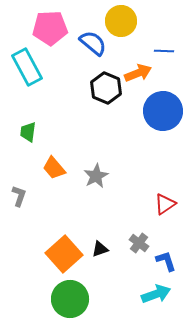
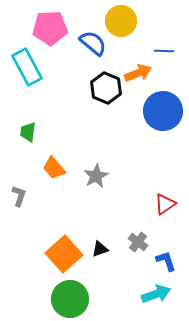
gray cross: moved 1 px left, 1 px up
